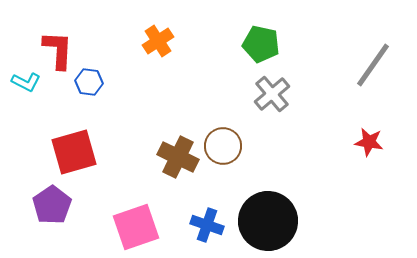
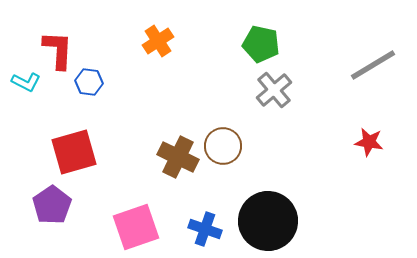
gray line: rotated 24 degrees clockwise
gray cross: moved 2 px right, 4 px up
blue cross: moved 2 px left, 4 px down
